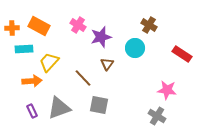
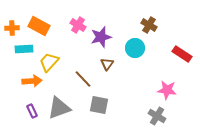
brown line: moved 1 px down
